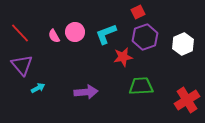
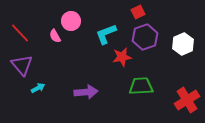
pink circle: moved 4 px left, 11 px up
pink semicircle: moved 1 px right
red star: moved 1 px left
